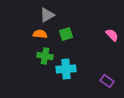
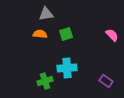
gray triangle: moved 1 px left, 1 px up; rotated 21 degrees clockwise
green cross: moved 25 px down; rotated 28 degrees counterclockwise
cyan cross: moved 1 px right, 1 px up
purple rectangle: moved 1 px left
